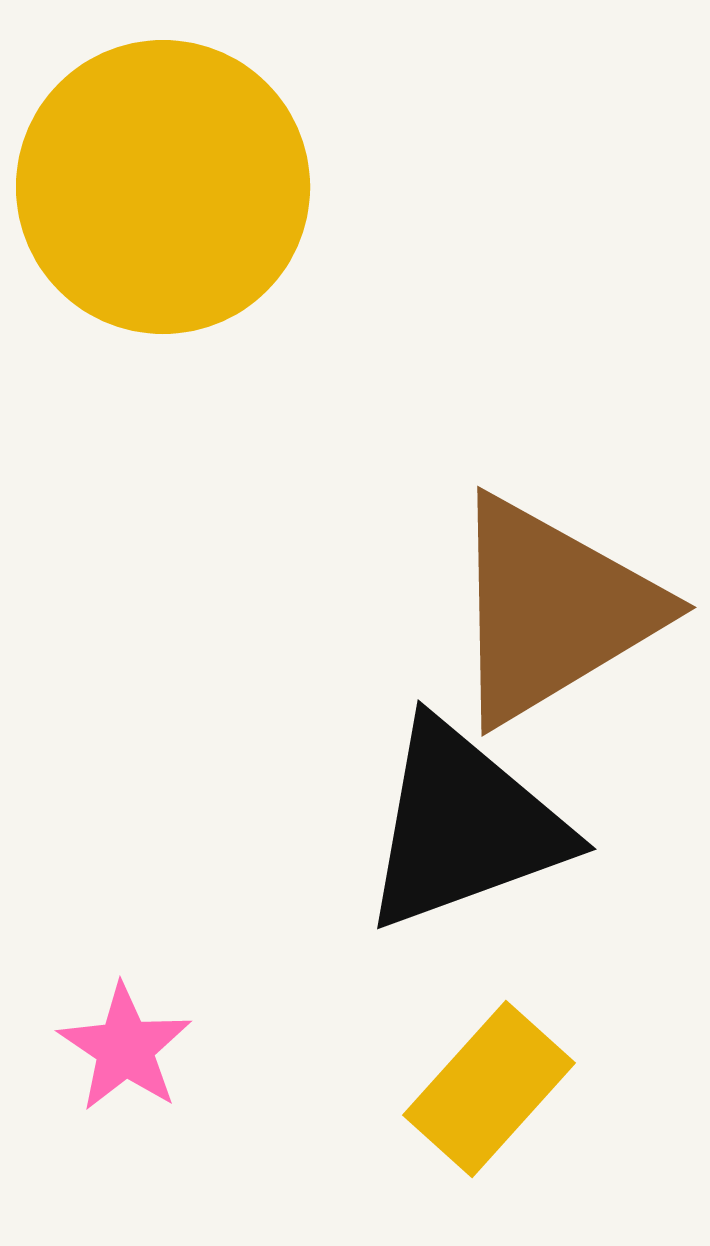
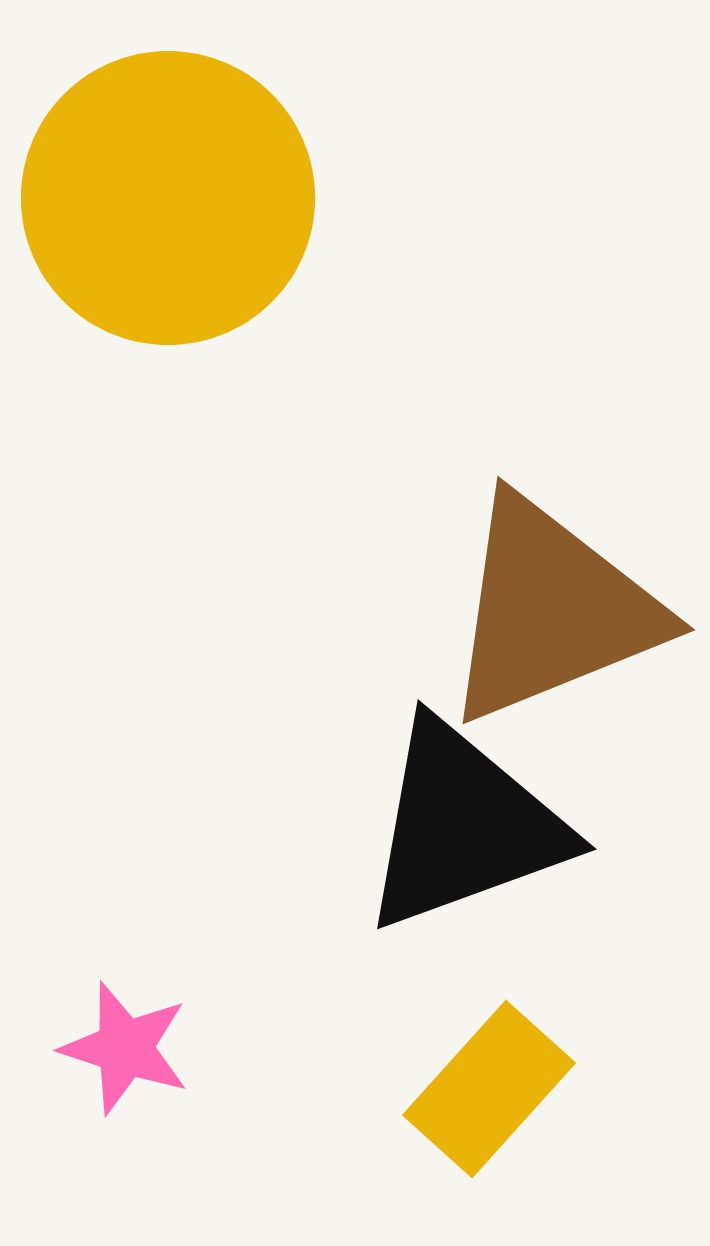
yellow circle: moved 5 px right, 11 px down
brown triangle: rotated 9 degrees clockwise
pink star: rotated 16 degrees counterclockwise
